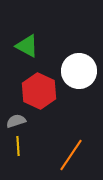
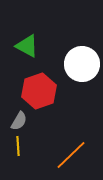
white circle: moved 3 px right, 7 px up
red hexagon: rotated 16 degrees clockwise
gray semicircle: moved 3 px right; rotated 138 degrees clockwise
orange line: rotated 12 degrees clockwise
